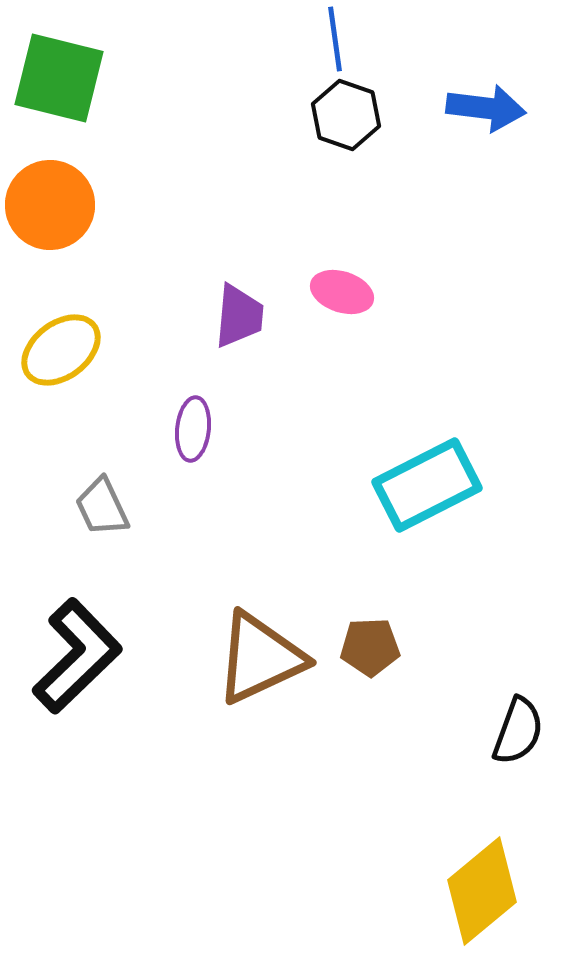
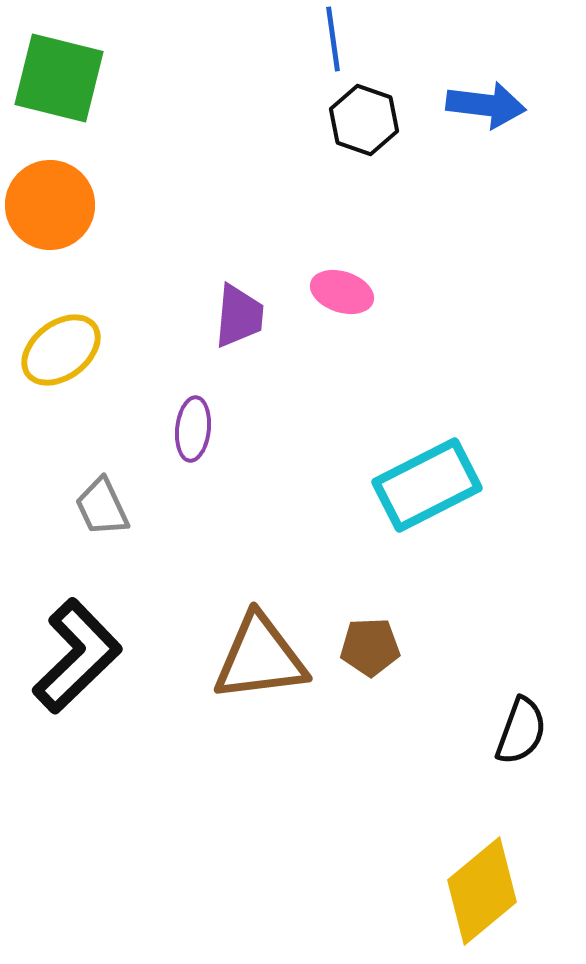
blue line: moved 2 px left
blue arrow: moved 3 px up
black hexagon: moved 18 px right, 5 px down
brown triangle: rotated 18 degrees clockwise
black semicircle: moved 3 px right
